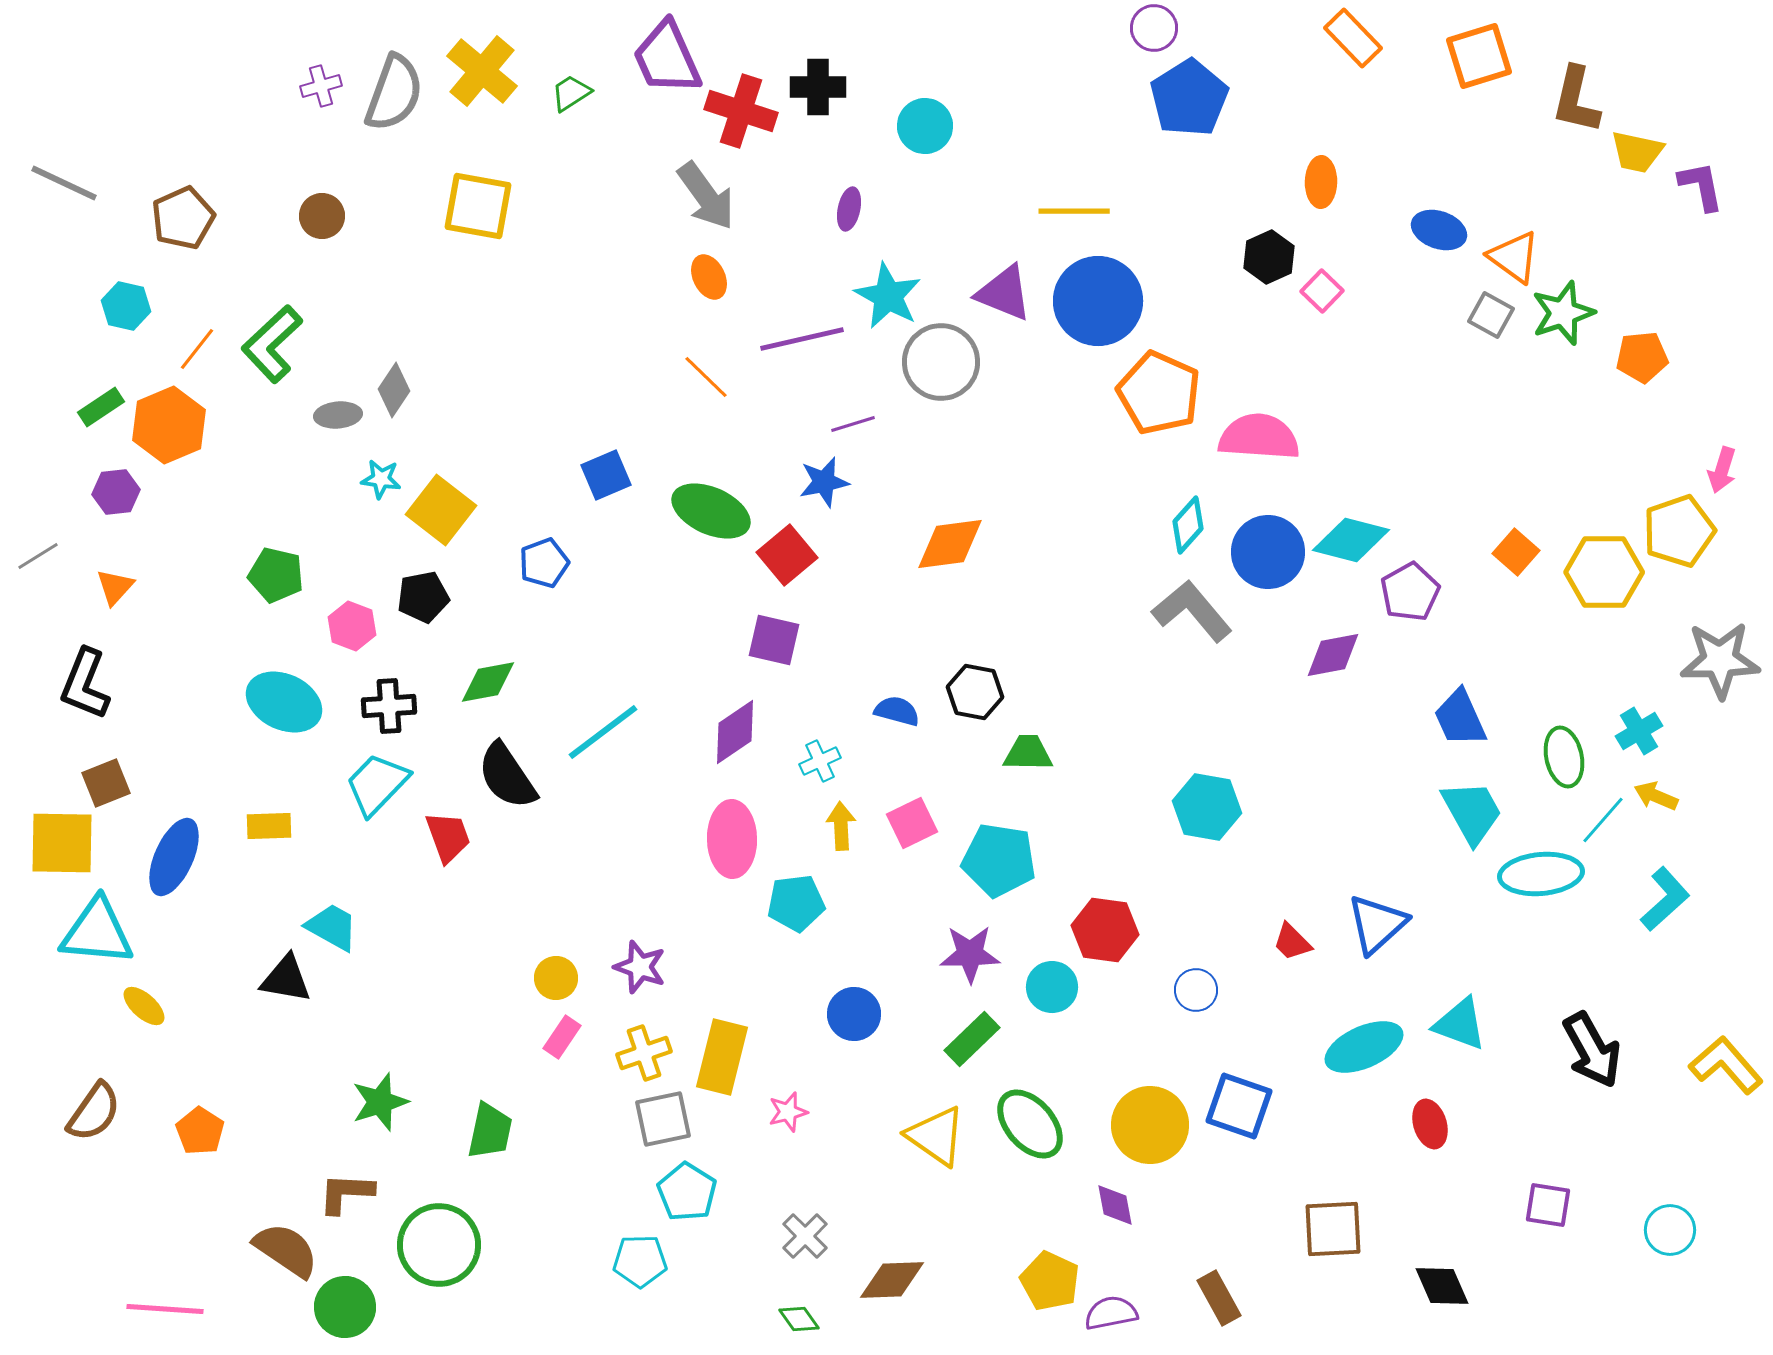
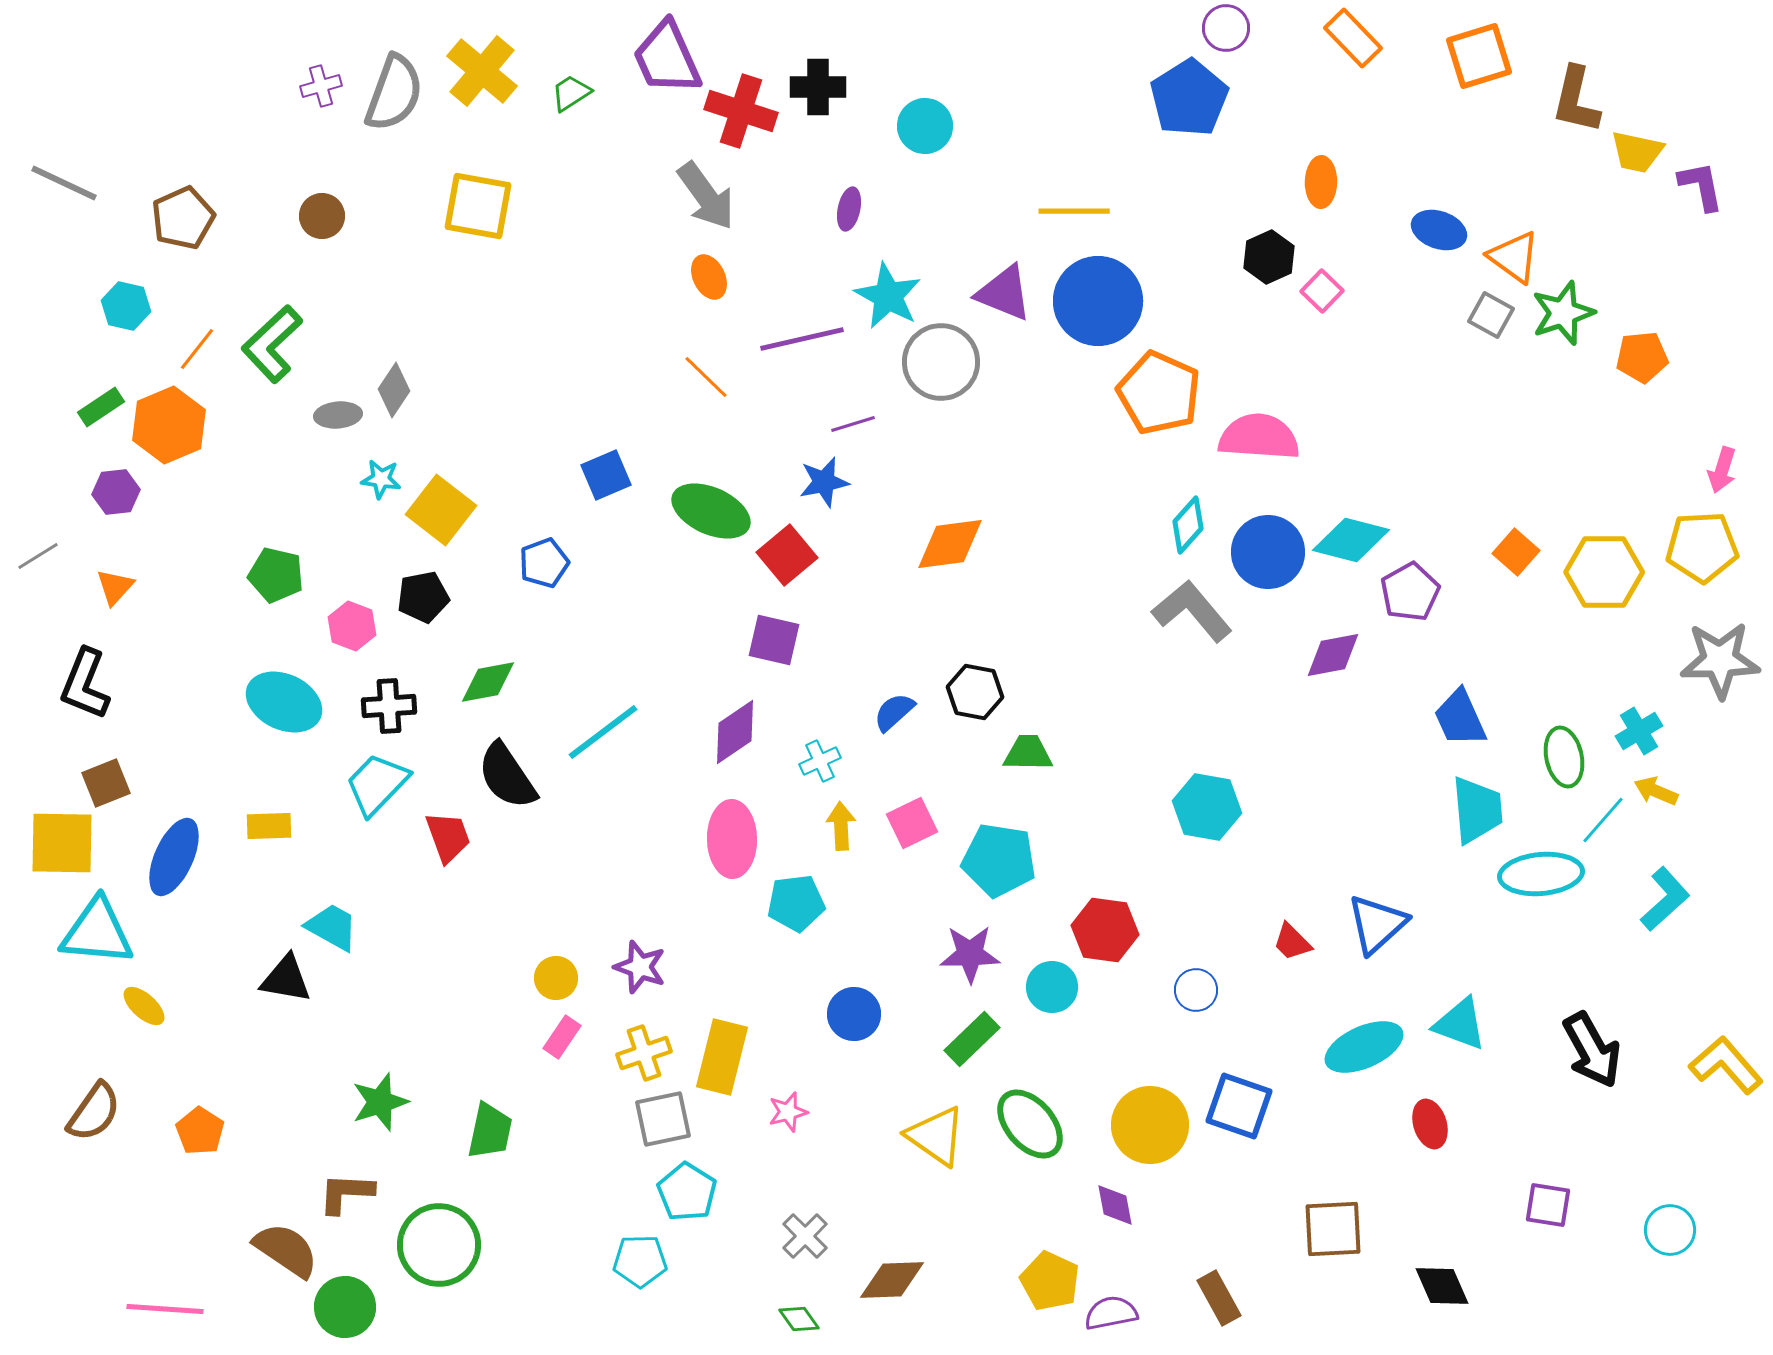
purple circle at (1154, 28): moved 72 px right
yellow pentagon at (1679, 531): moved 23 px right, 16 px down; rotated 16 degrees clockwise
blue semicircle at (897, 711): moved 3 px left, 1 px down; rotated 57 degrees counterclockwise
yellow arrow at (1656, 796): moved 5 px up
cyan trapezoid at (1472, 812): moved 5 px right, 2 px up; rotated 24 degrees clockwise
